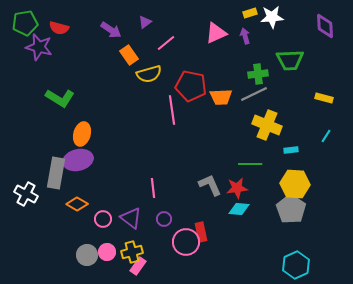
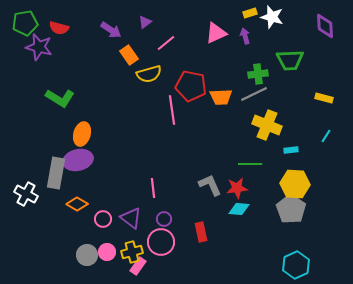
white star at (272, 17): rotated 20 degrees clockwise
pink circle at (186, 242): moved 25 px left
